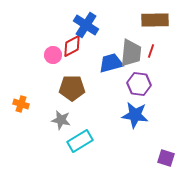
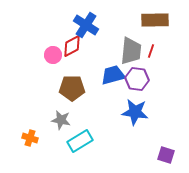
gray trapezoid: moved 2 px up
blue trapezoid: moved 2 px right, 12 px down
purple hexagon: moved 2 px left, 5 px up
orange cross: moved 9 px right, 34 px down
blue star: moved 3 px up
purple square: moved 3 px up
